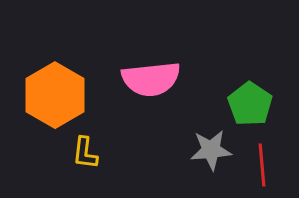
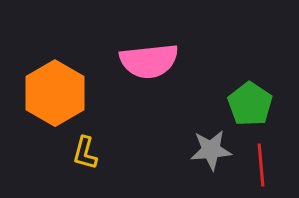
pink semicircle: moved 2 px left, 18 px up
orange hexagon: moved 2 px up
yellow L-shape: rotated 8 degrees clockwise
red line: moved 1 px left
